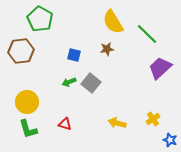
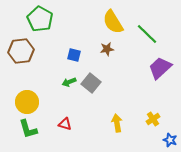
yellow arrow: rotated 66 degrees clockwise
